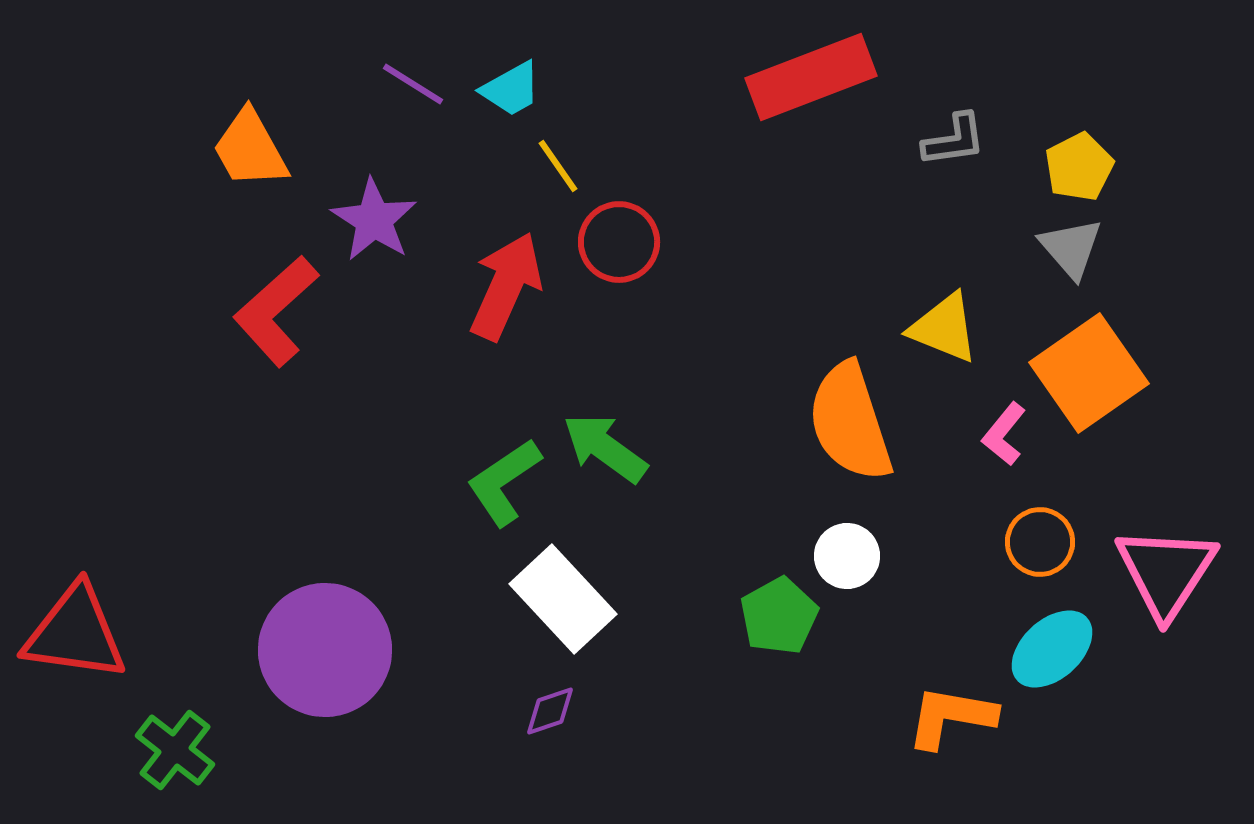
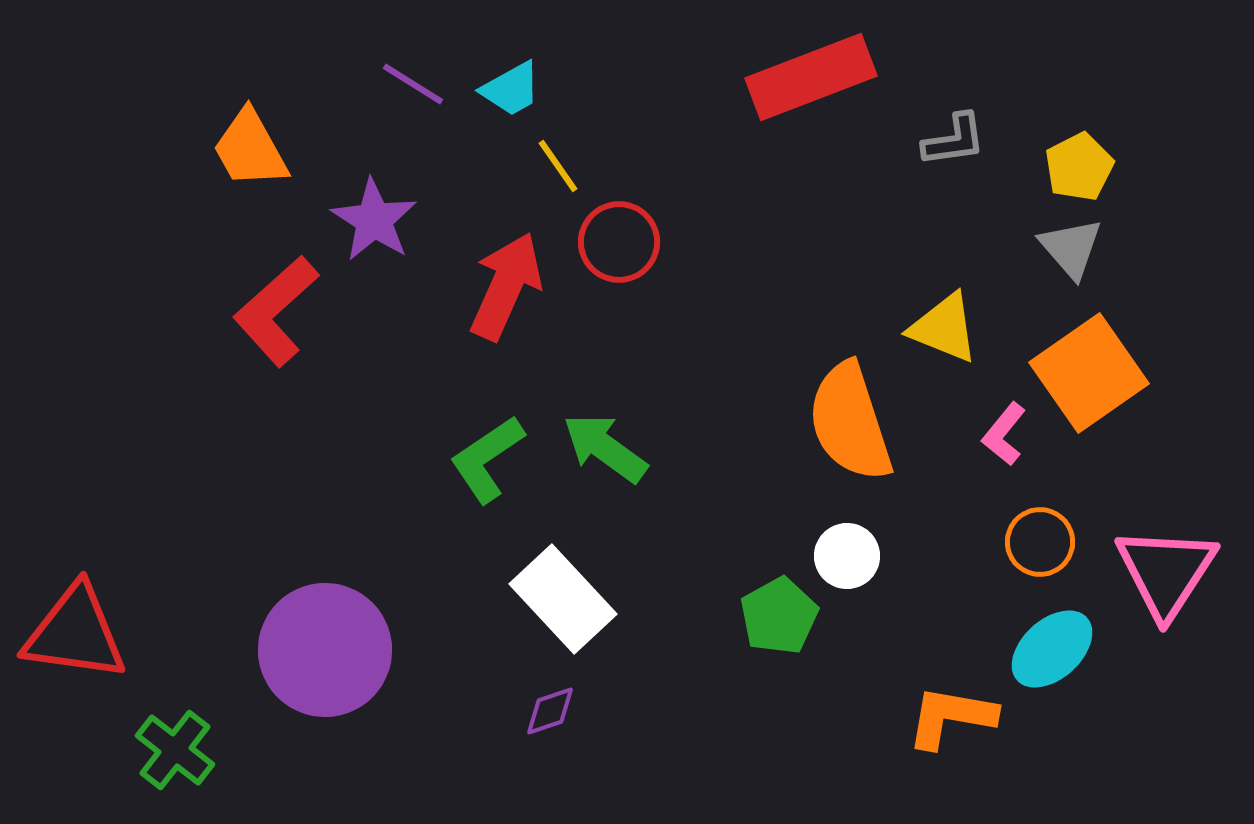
green L-shape: moved 17 px left, 23 px up
